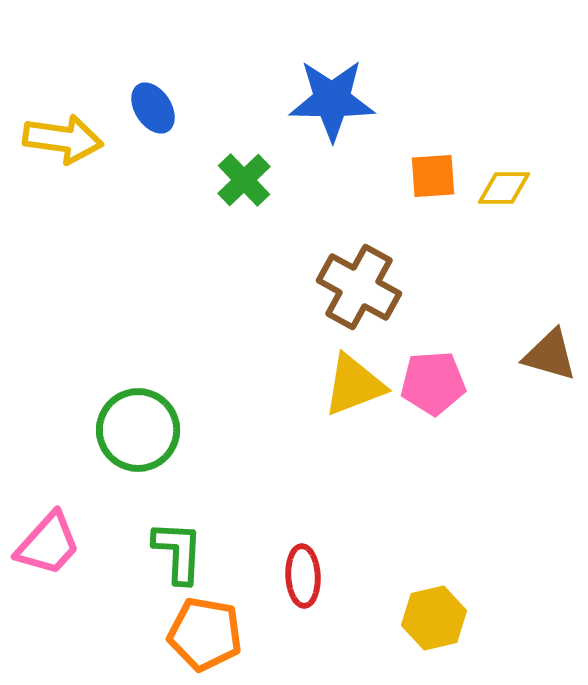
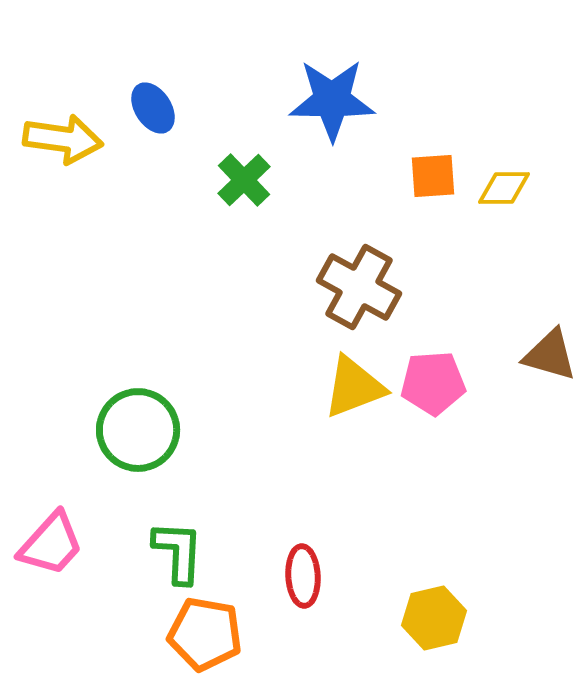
yellow triangle: moved 2 px down
pink trapezoid: moved 3 px right
